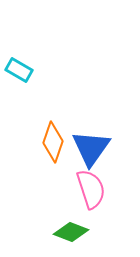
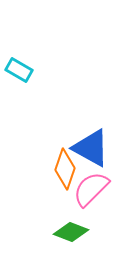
orange diamond: moved 12 px right, 27 px down
blue triangle: rotated 36 degrees counterclockwise
pink semicircle: rotated 117 degrees counterclockwise
